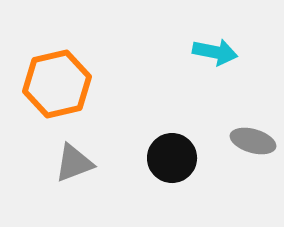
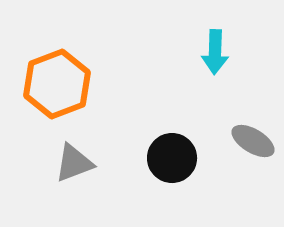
cyan arrow: rotated 81 degrees clockwise
orange hexagon: rotated 8 degrees counterclockwise
gray ellipse: rotated 15 degrees clockwise
